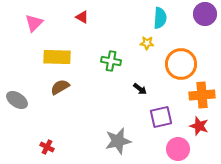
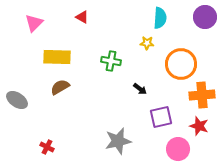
purple circle: moved 3 px down
